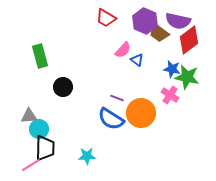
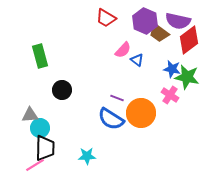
black circle: moved 1 px left, 3 px down
gray triangle: moved 1 px right, 1 px up
cyan circle: moved 1 px right, 1 px up
pink line: moved 4 px right
